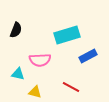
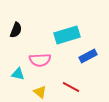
yellow triangle: moved 5 px right; rotated 24 degrees clockwise
